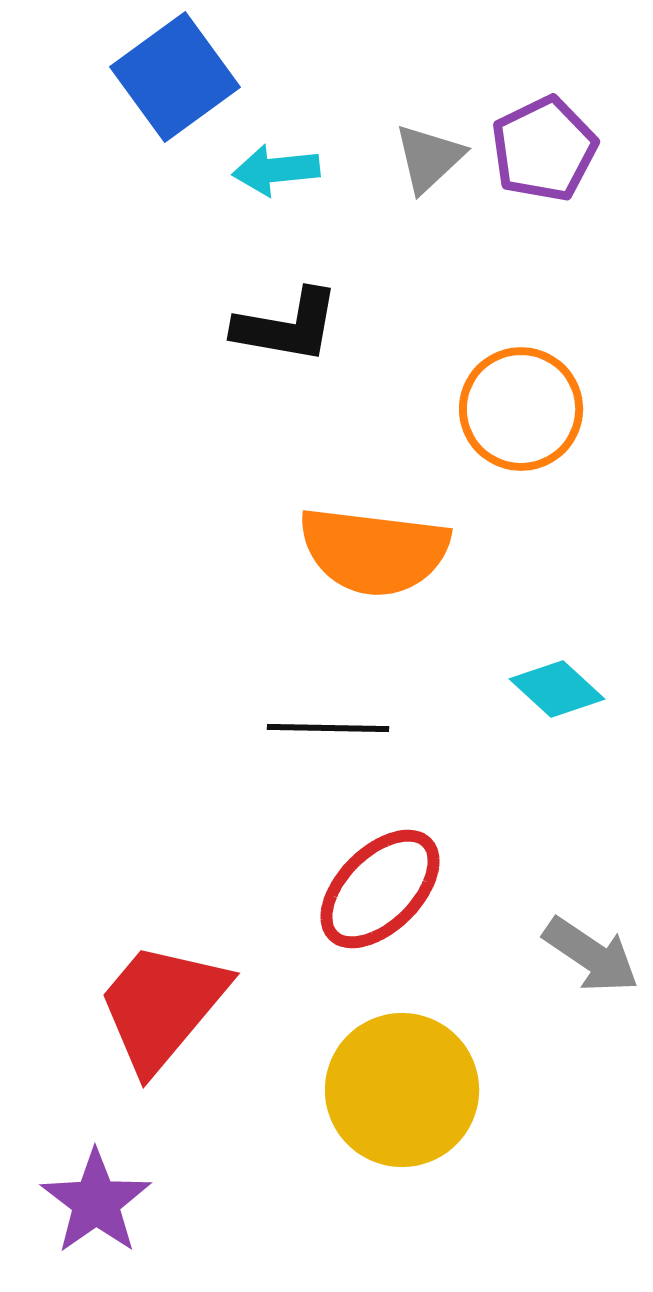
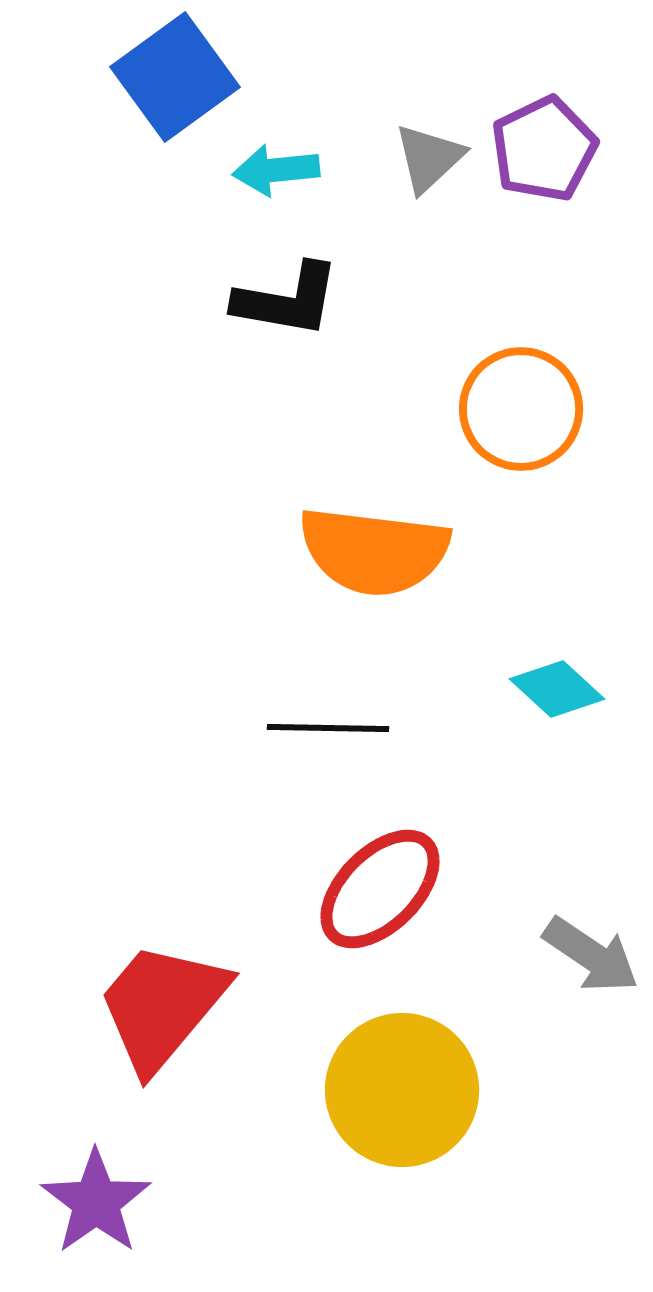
black L-shape: moved 26 px up
